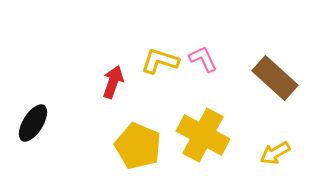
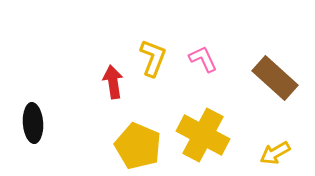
yellow L-shape: moved 7 px left, 3 px up; rotated 93 degrees clockwise
red arrow: rotated 28 degrees counterclockwise
black ellipse: rotated 36 degrees counterclockwise
